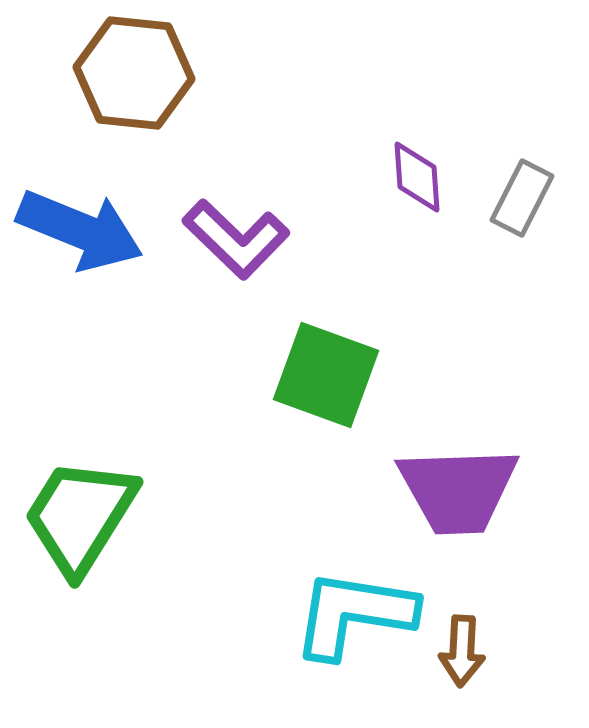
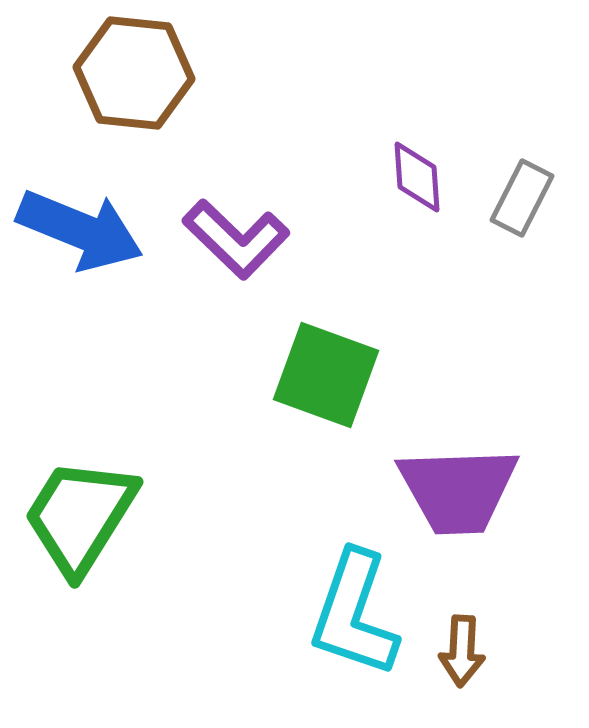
cyan L-shape: rotated 80 degrees counterclockwise
